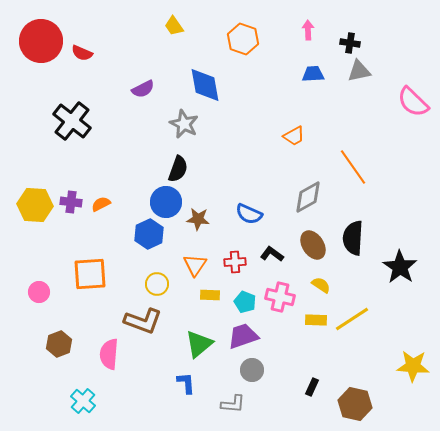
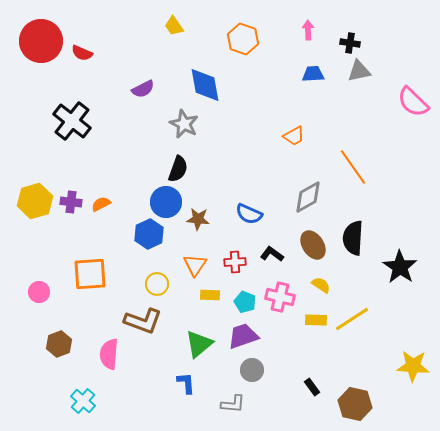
yellow hexagon at (35, 205): moved 4 px up; rotated 20 degrees counterclockwise
black rectangle at (312, 387): rotated 60 degrees counterclockwise
